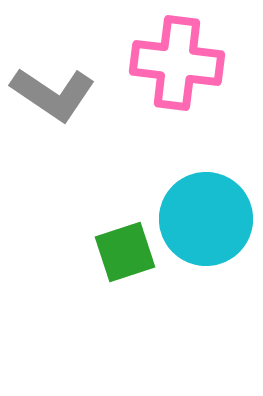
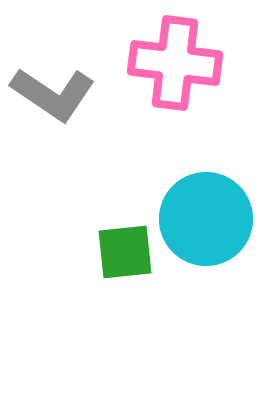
pink cross: moved 2 px left
green square: rotated 12 degrees clockwise
